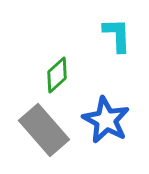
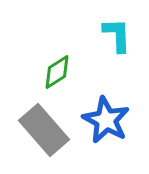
green diamond: moved 3 px up; rotated 9 degrees clockwise
